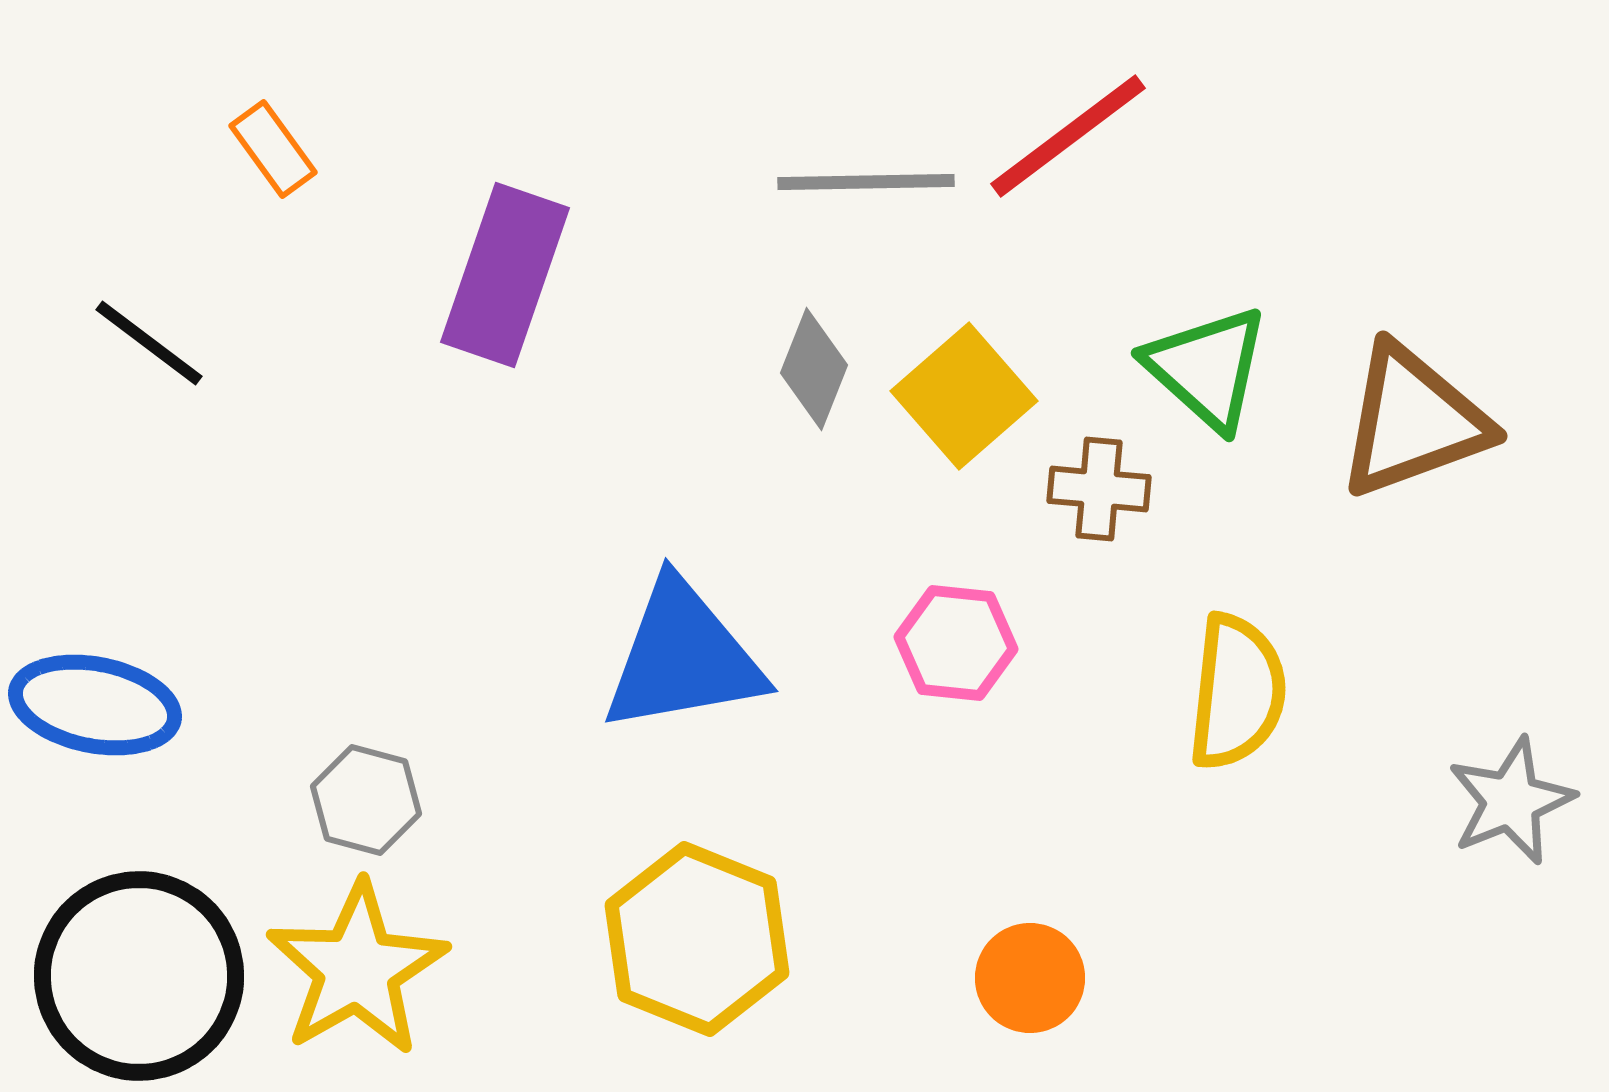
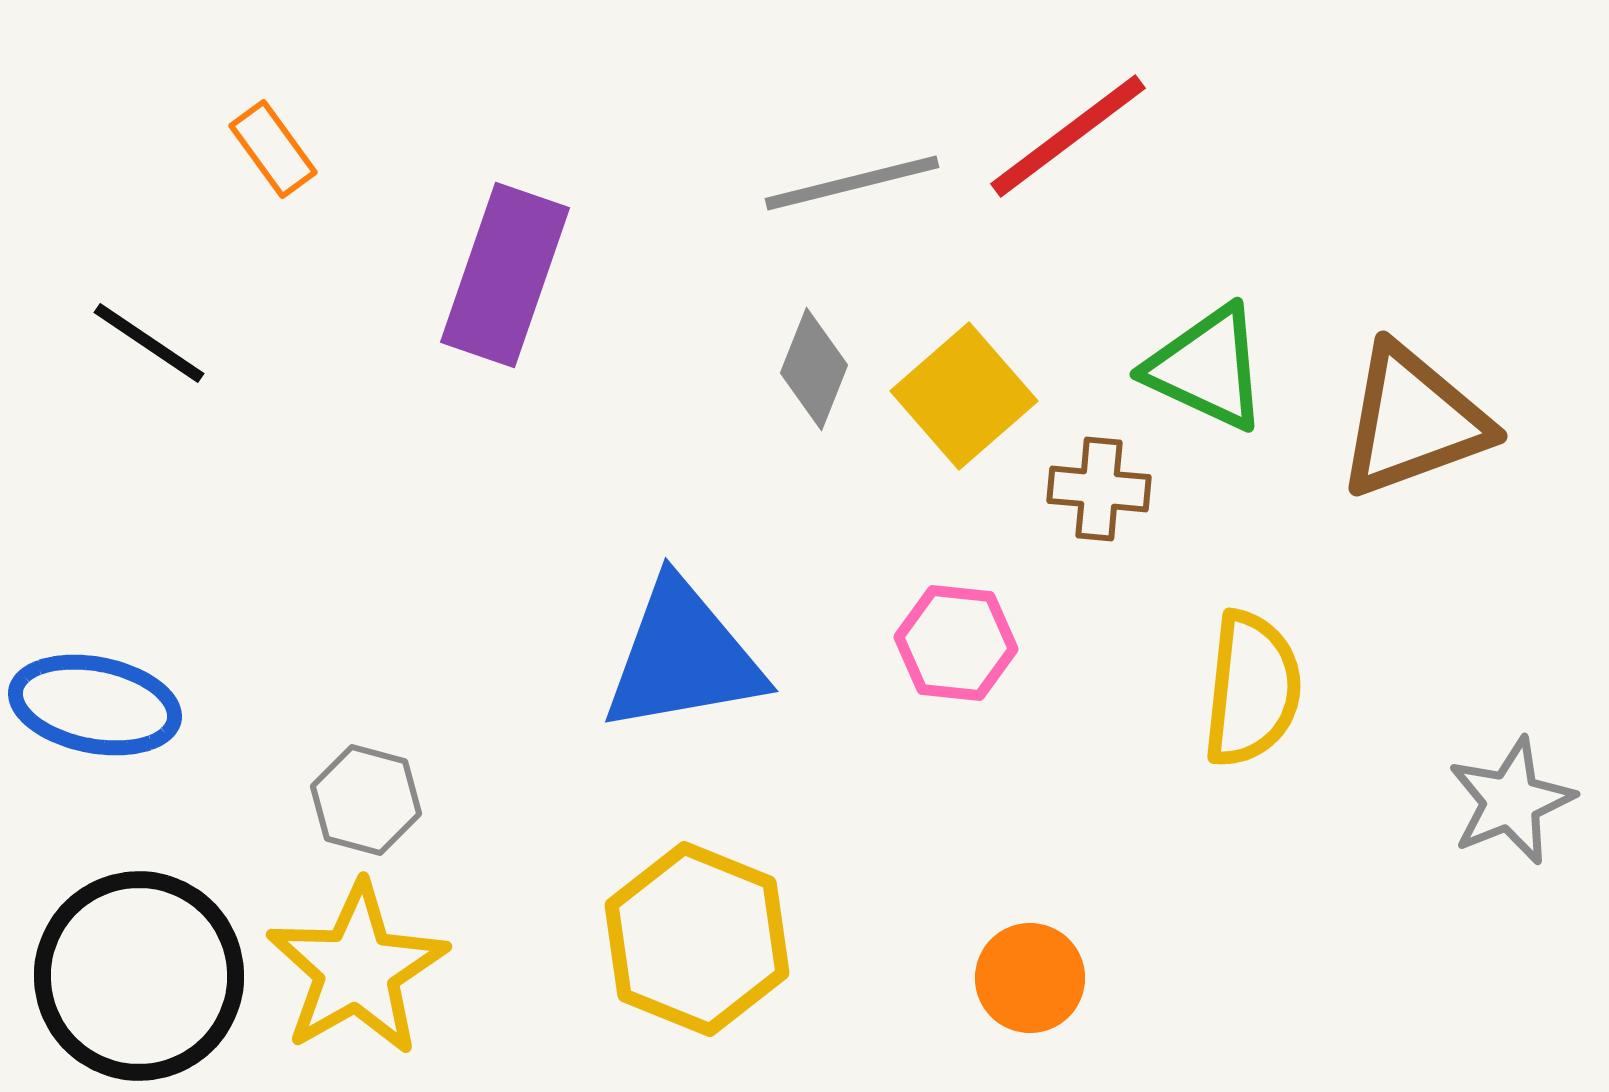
gray line: moved 14 px left, 1 px down; rotated 13 degrees counterclockwise
black line: rotated 3 degrees counterclockwise
green triangle: rotated 17 degrees counterclockwise
yellow semicircle: moved 15 px right, 3 px up
